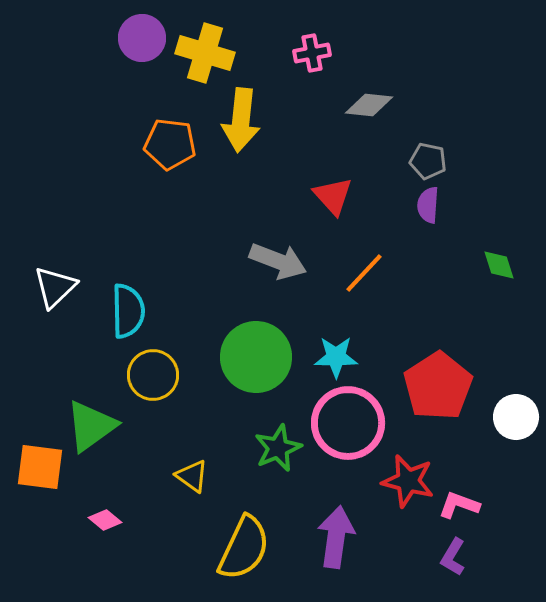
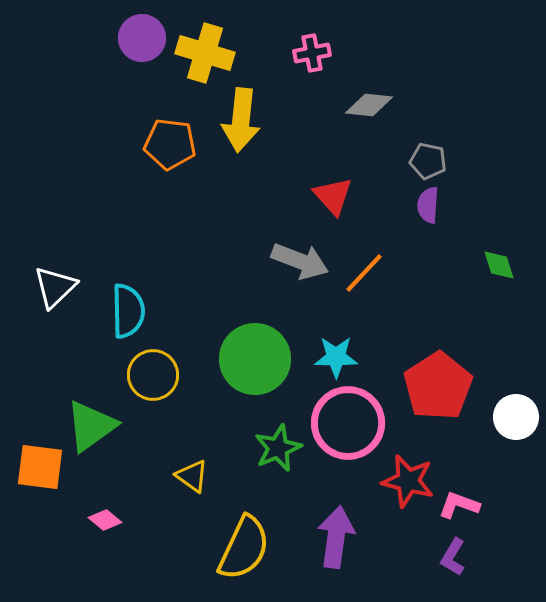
gray arrow: moved 22 px right
green circle: moved 1 px left, 2 px down
